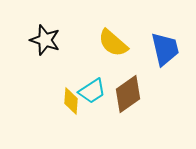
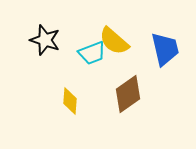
yellow semicircle: moved 1 px right, 2 px up
cyan trapezoid: moved 38 px up; rotated 12 degrees clockwise
yellow diamond: moved 1 px left
